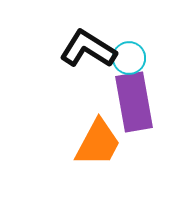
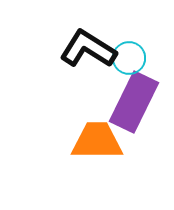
purple rectangle: rotated 36 degrees clockwise
orange trapezoid: moved 1 px left, 2 px up; rotated 118 degrees counterclockwise
